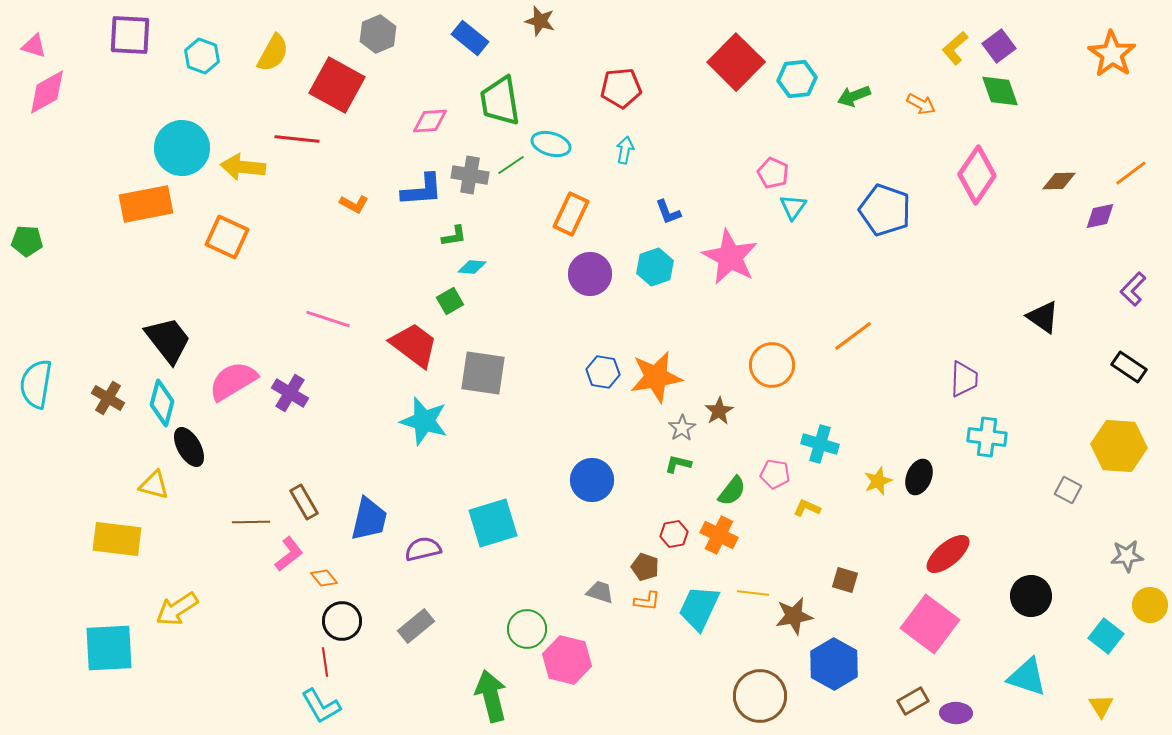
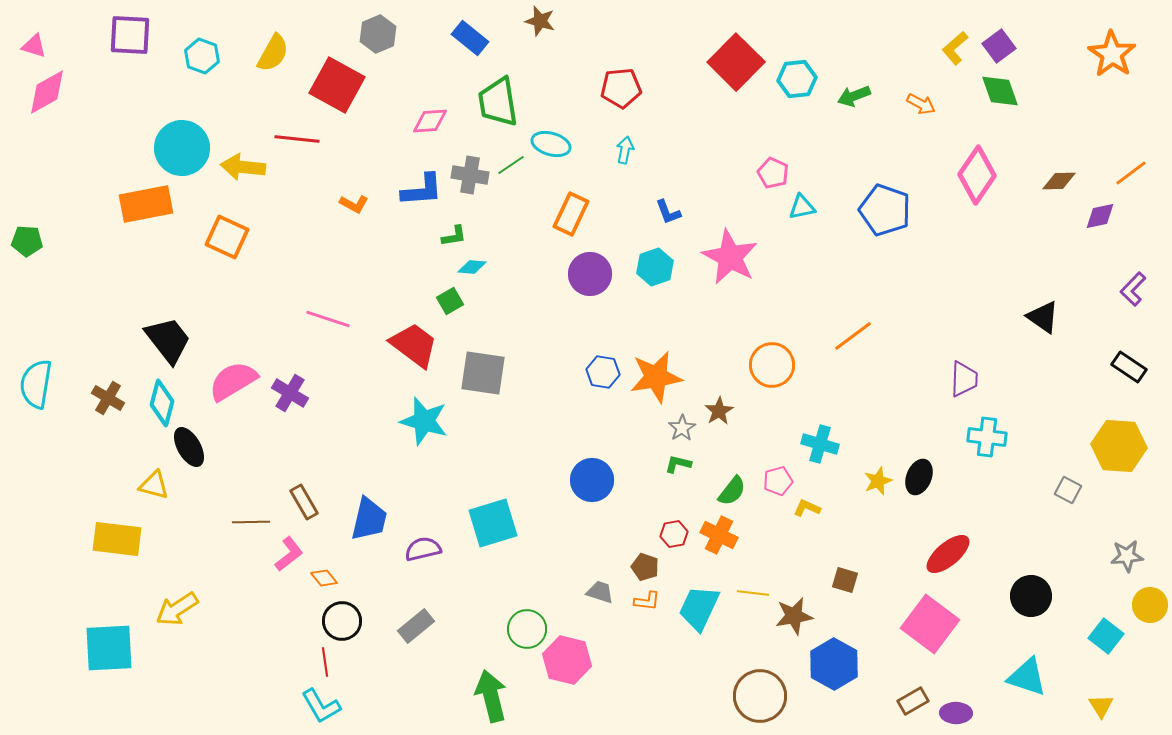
green trapezoid at (500, 101): moved 2 px left, 1 px down
cyan triangle at (793, 207): moved 9 px right; rotated 44 degrees clockwise
pink pentagon at (775, 474): moved 3 px right, 7 px down; rotated 24 degrees counterclockwise
